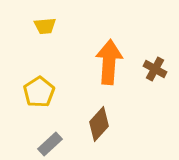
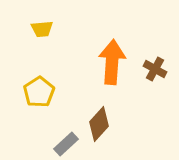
yellow trapezoid: moved 3 px left, 3 px down
orange arrow: moved 3 px right
gray rectangle: moved 16 px right
